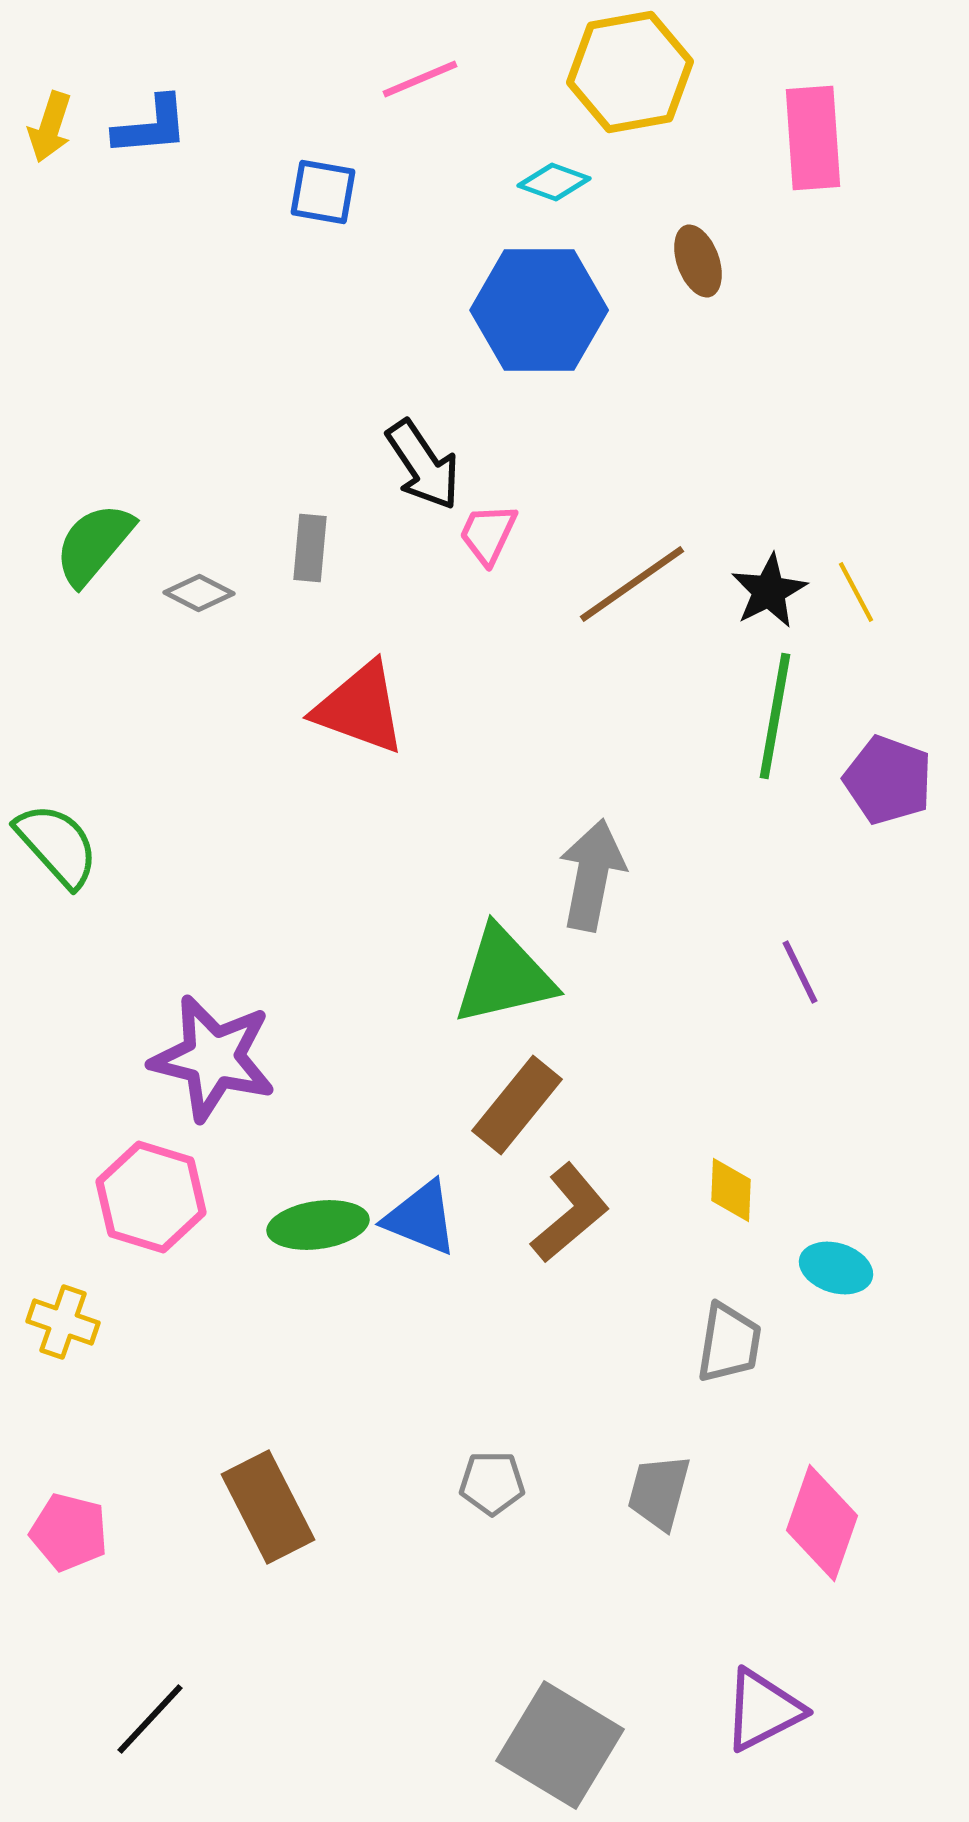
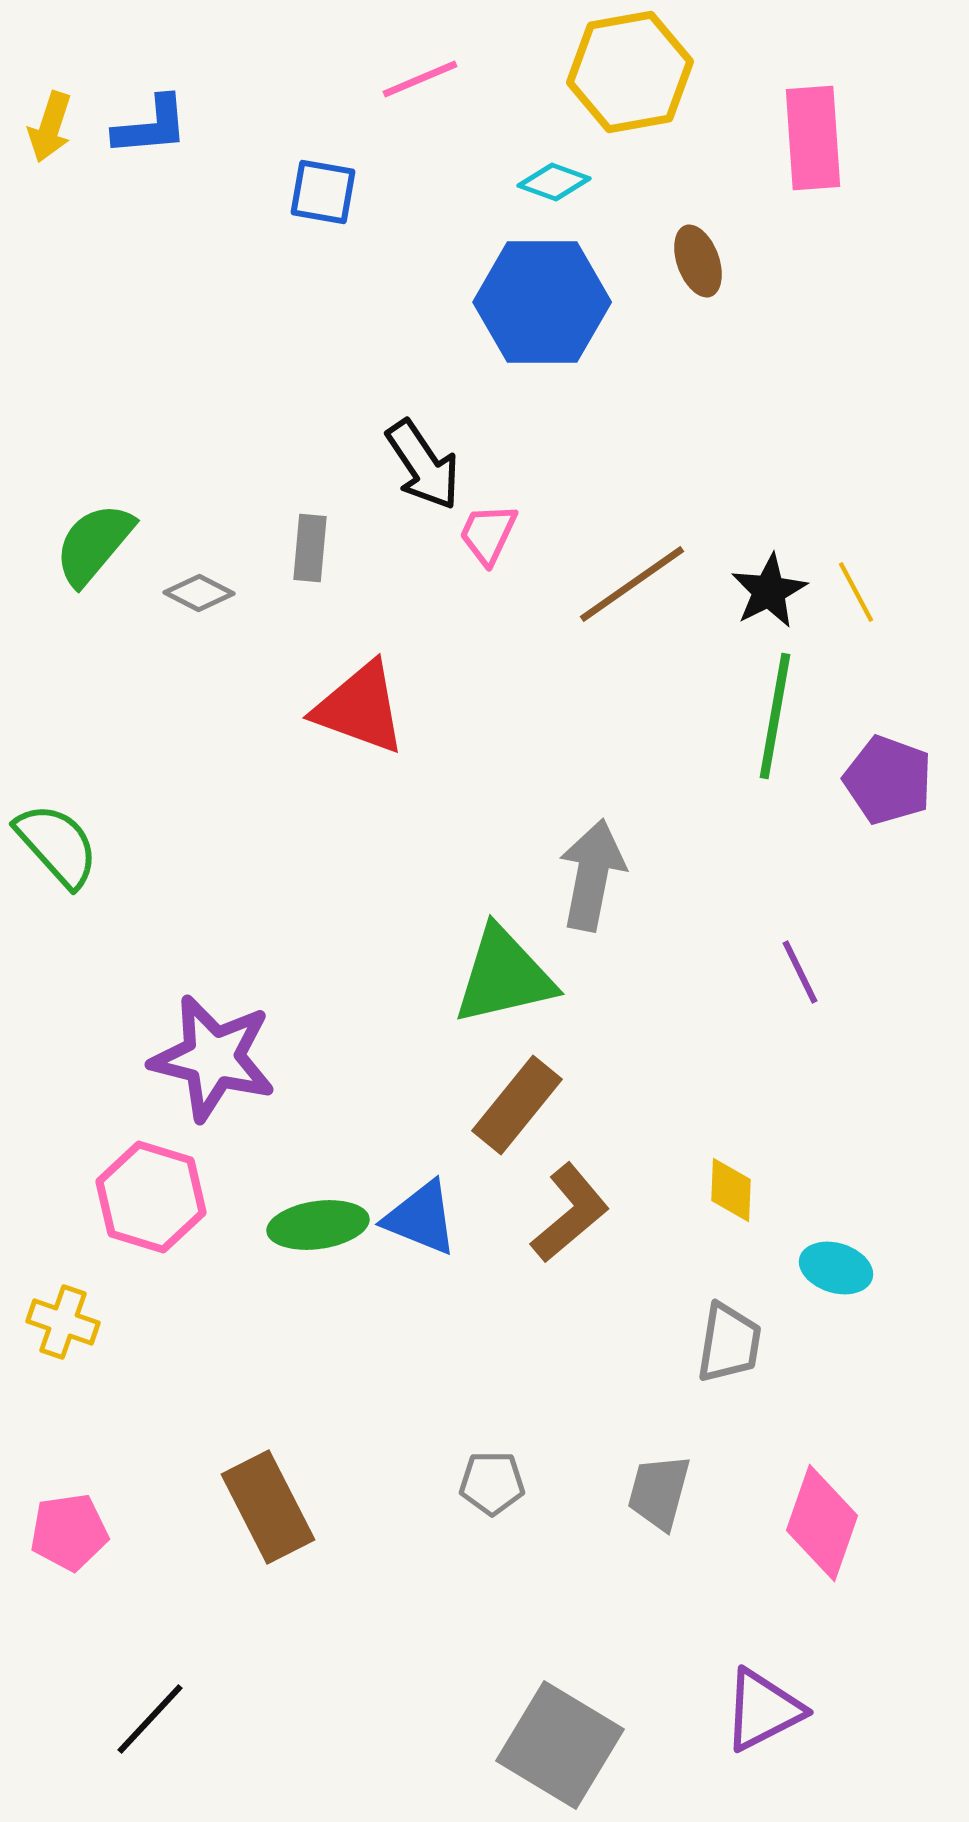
blue hexagon at (539, 310): moved 3 px right, 8 px up
pink pentagon at (69, 1532): rotated 22 degrees counterclockwise
